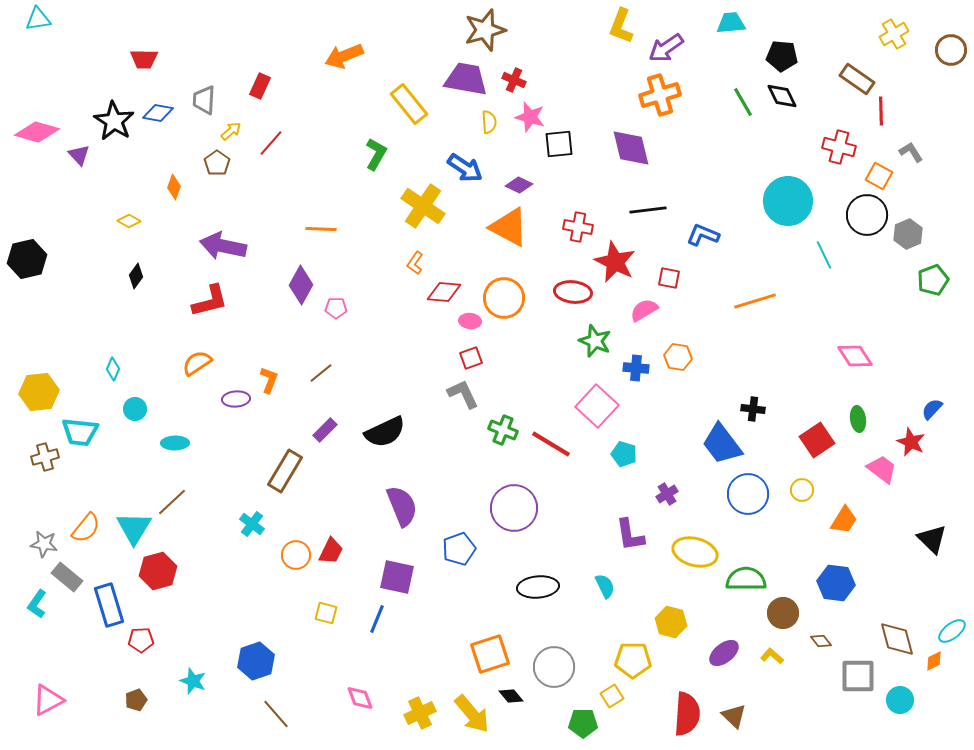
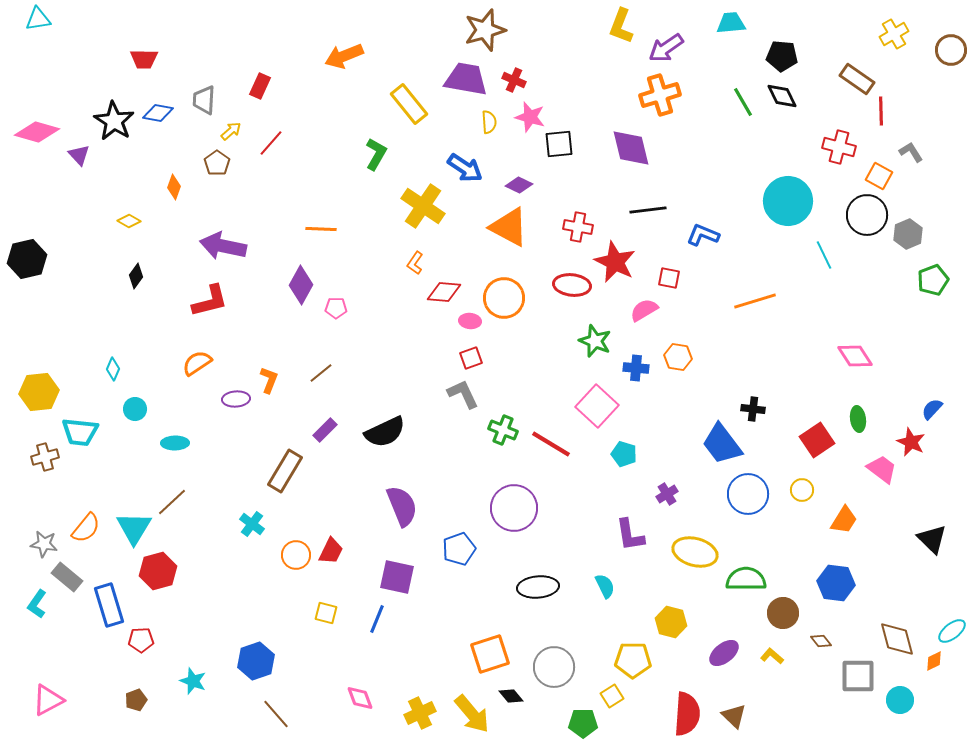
red ellipse at (573, 292): moved 1 px left, 7 px up
